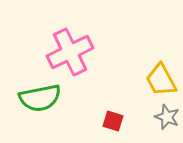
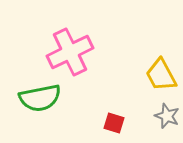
yellow trapezoid: moved 5 px up
gray star: moved 1 px up
red square: moved 1 px right, 2 px down
